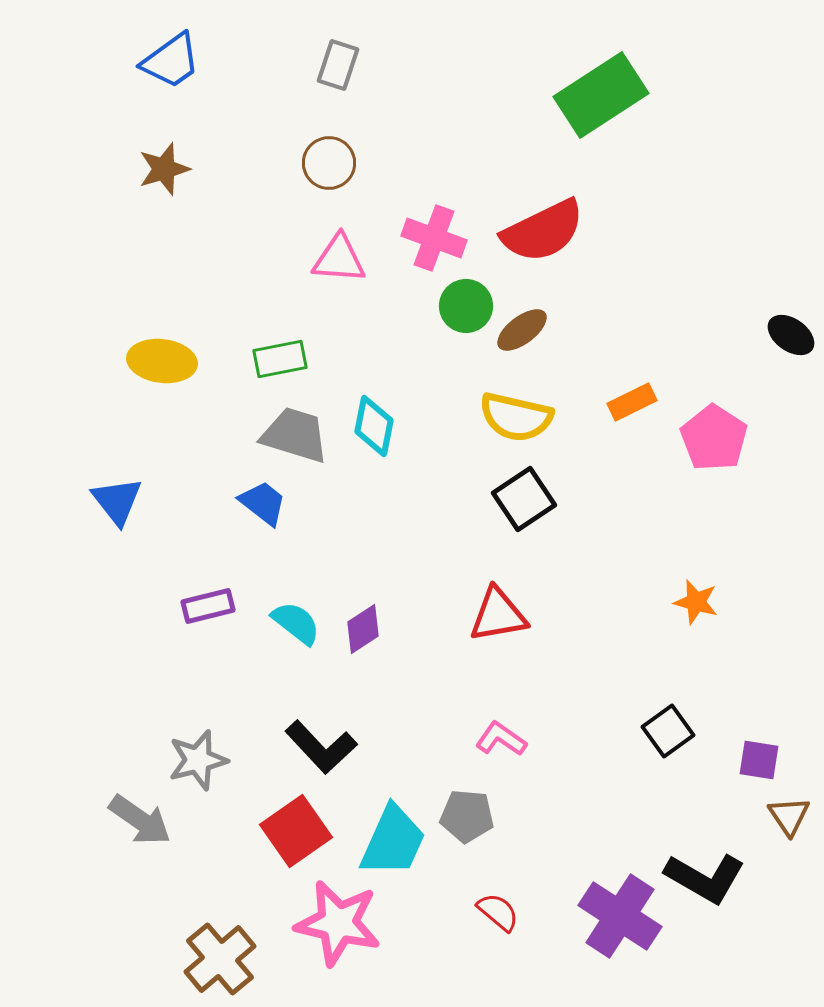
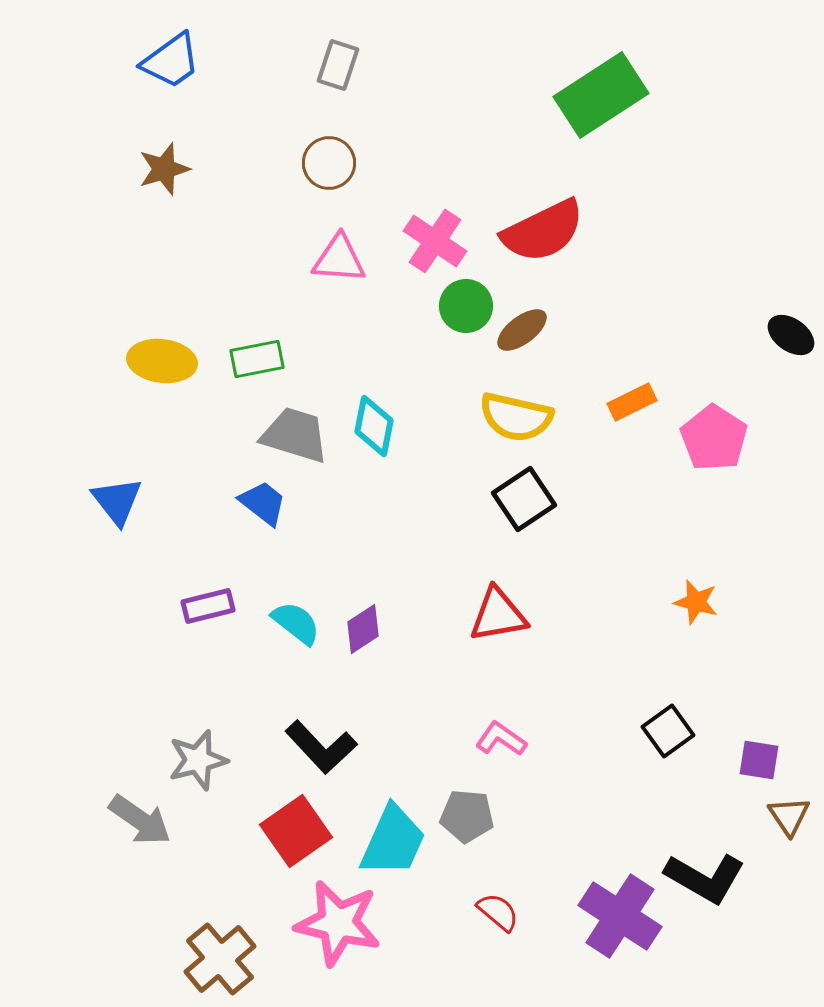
pink cross at (434, 238): moved 1 px right, 3 px down; rotated 14 degrees clockwise
green rectangle at (280, 359): moved 23 px left
